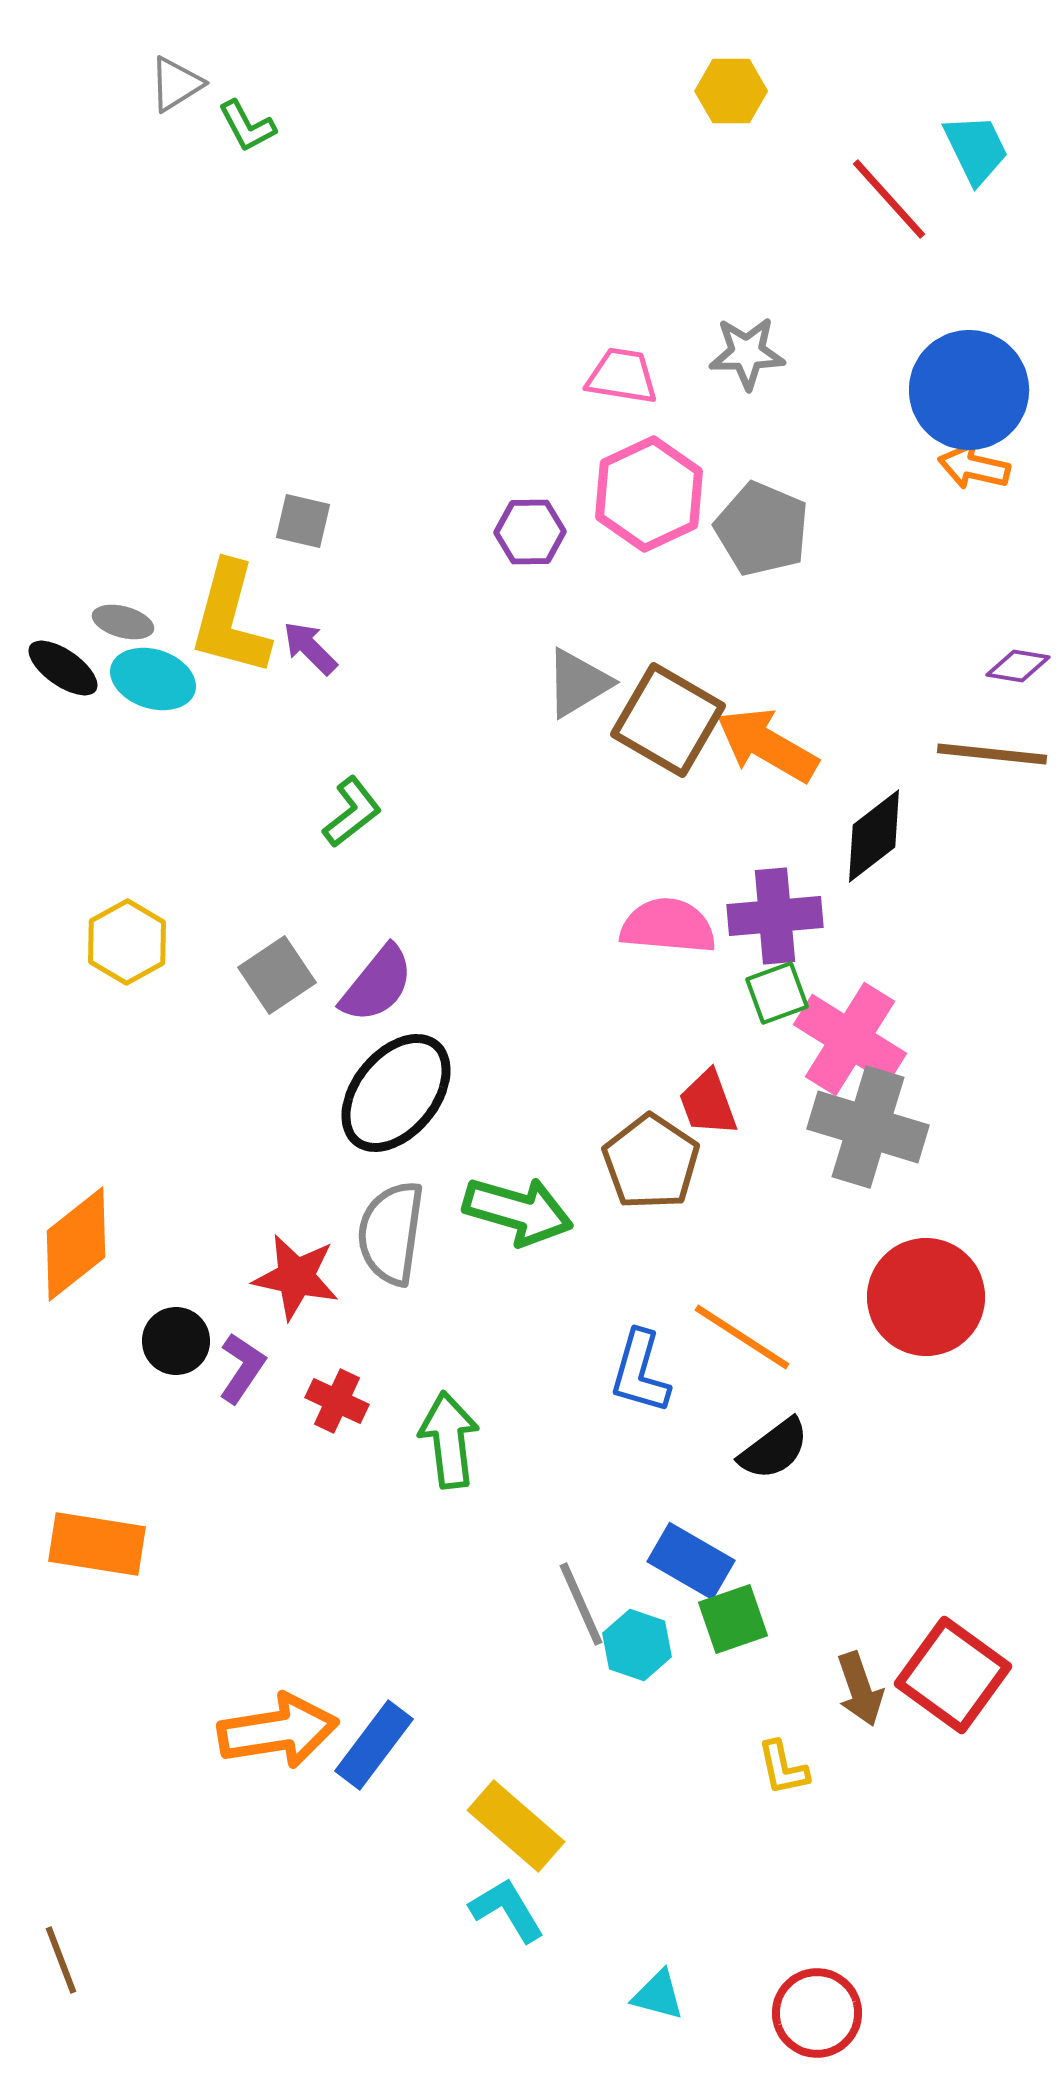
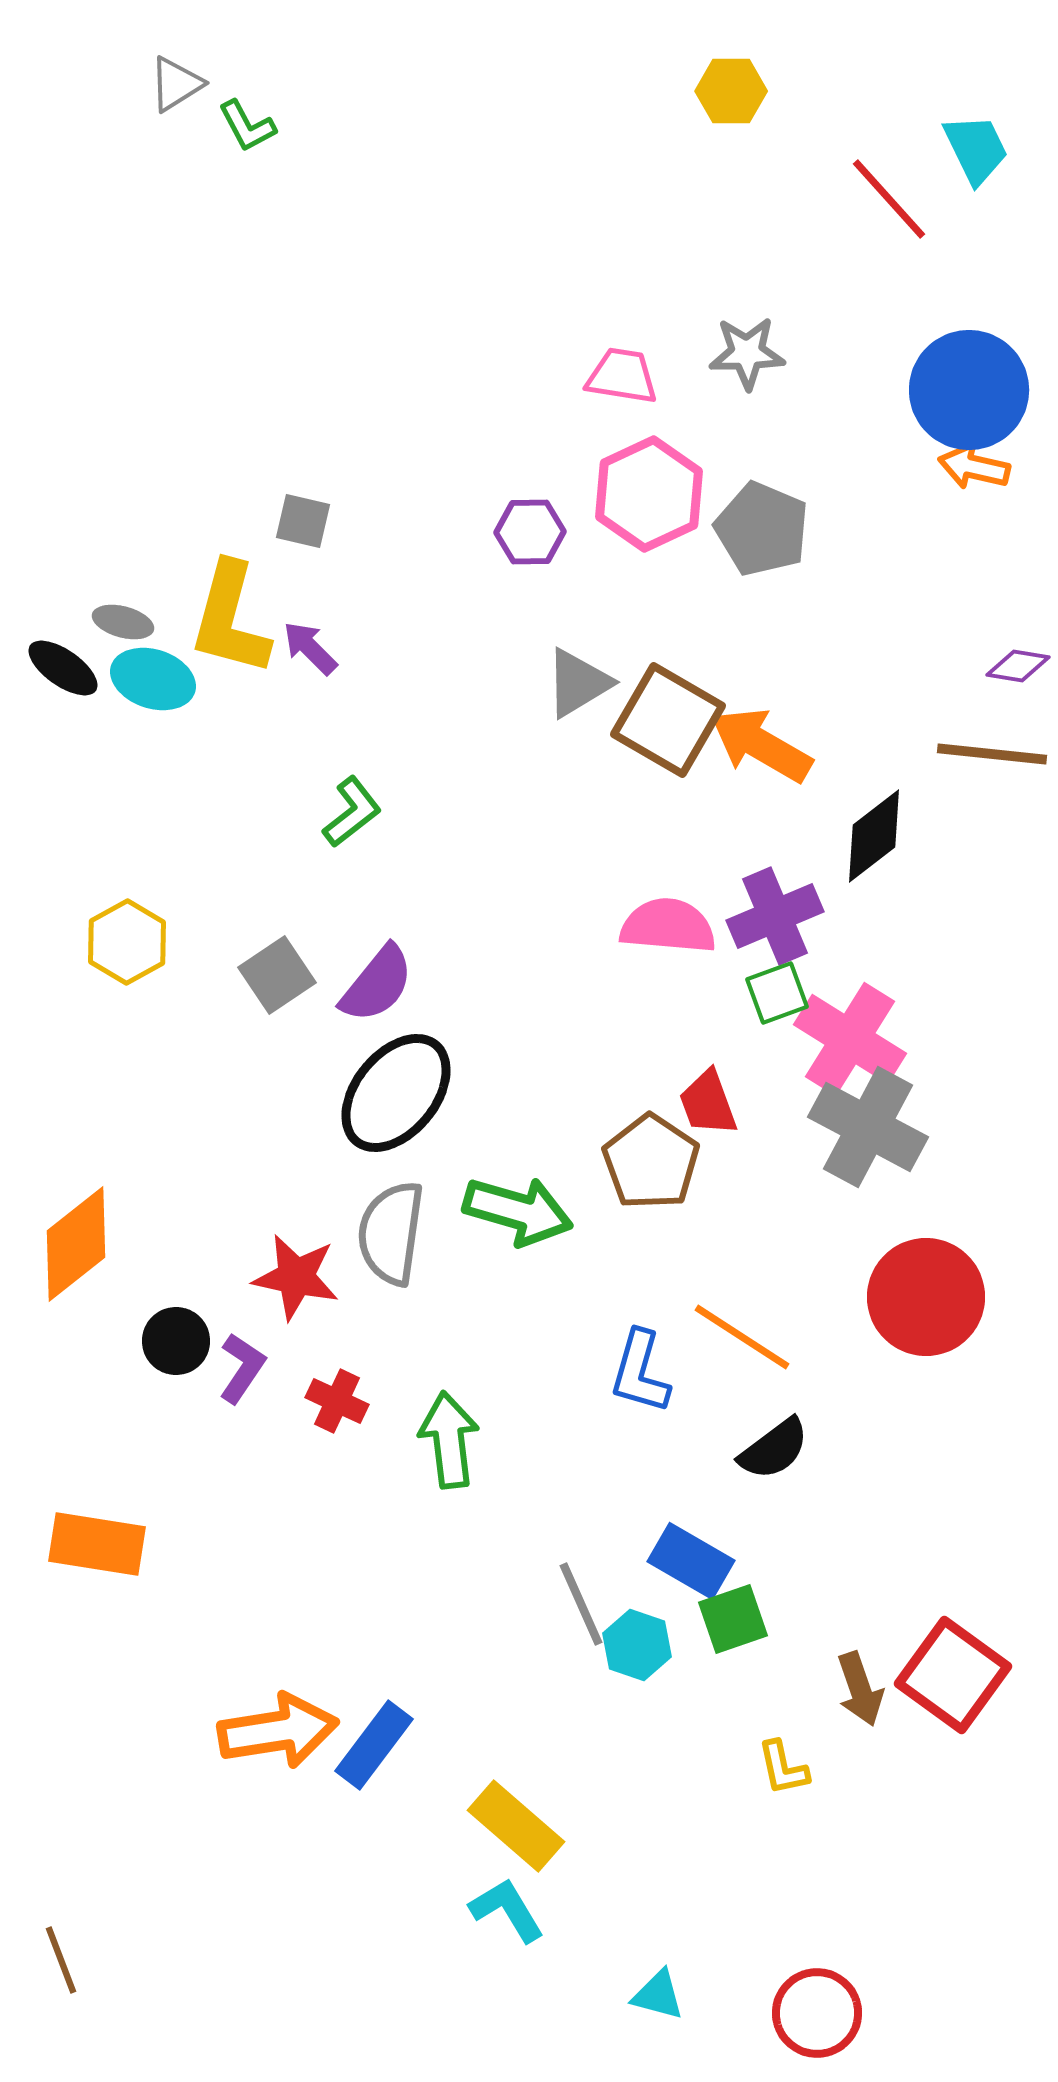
orange arrow at (767, 745): moved 6 px left
purple cross at (775, 916): rotated 18 degrees counterclockwise
gray cross at (868, 1127): rotated 11 degrees clockwise
